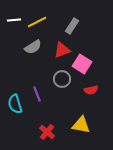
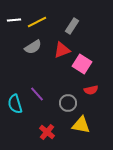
gray circle: moved 6 px right, 24 px down
purple line: rotated 21 degrees counterclockwise
